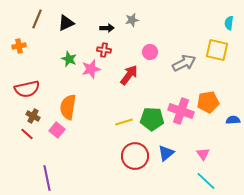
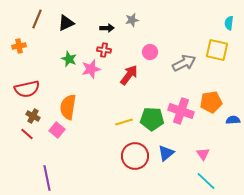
orange pentagon: moved 3 px right
